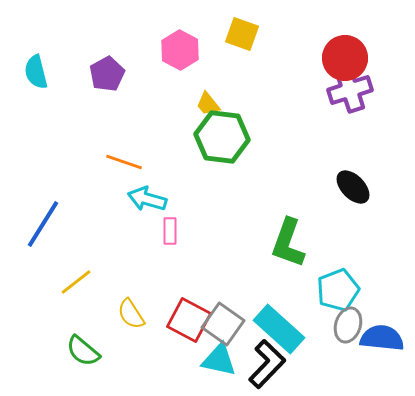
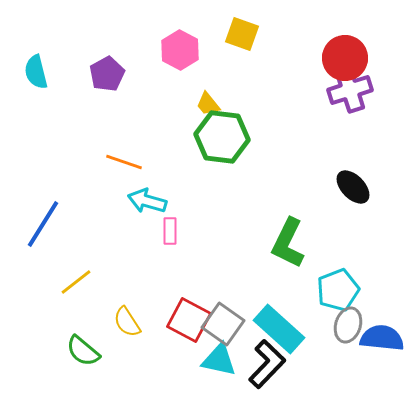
cyan arrow: moved 2 px down
green L-shape: rotated 6 degrees clockwise
yellow semicircle: moved 4 px left, 8 px down
